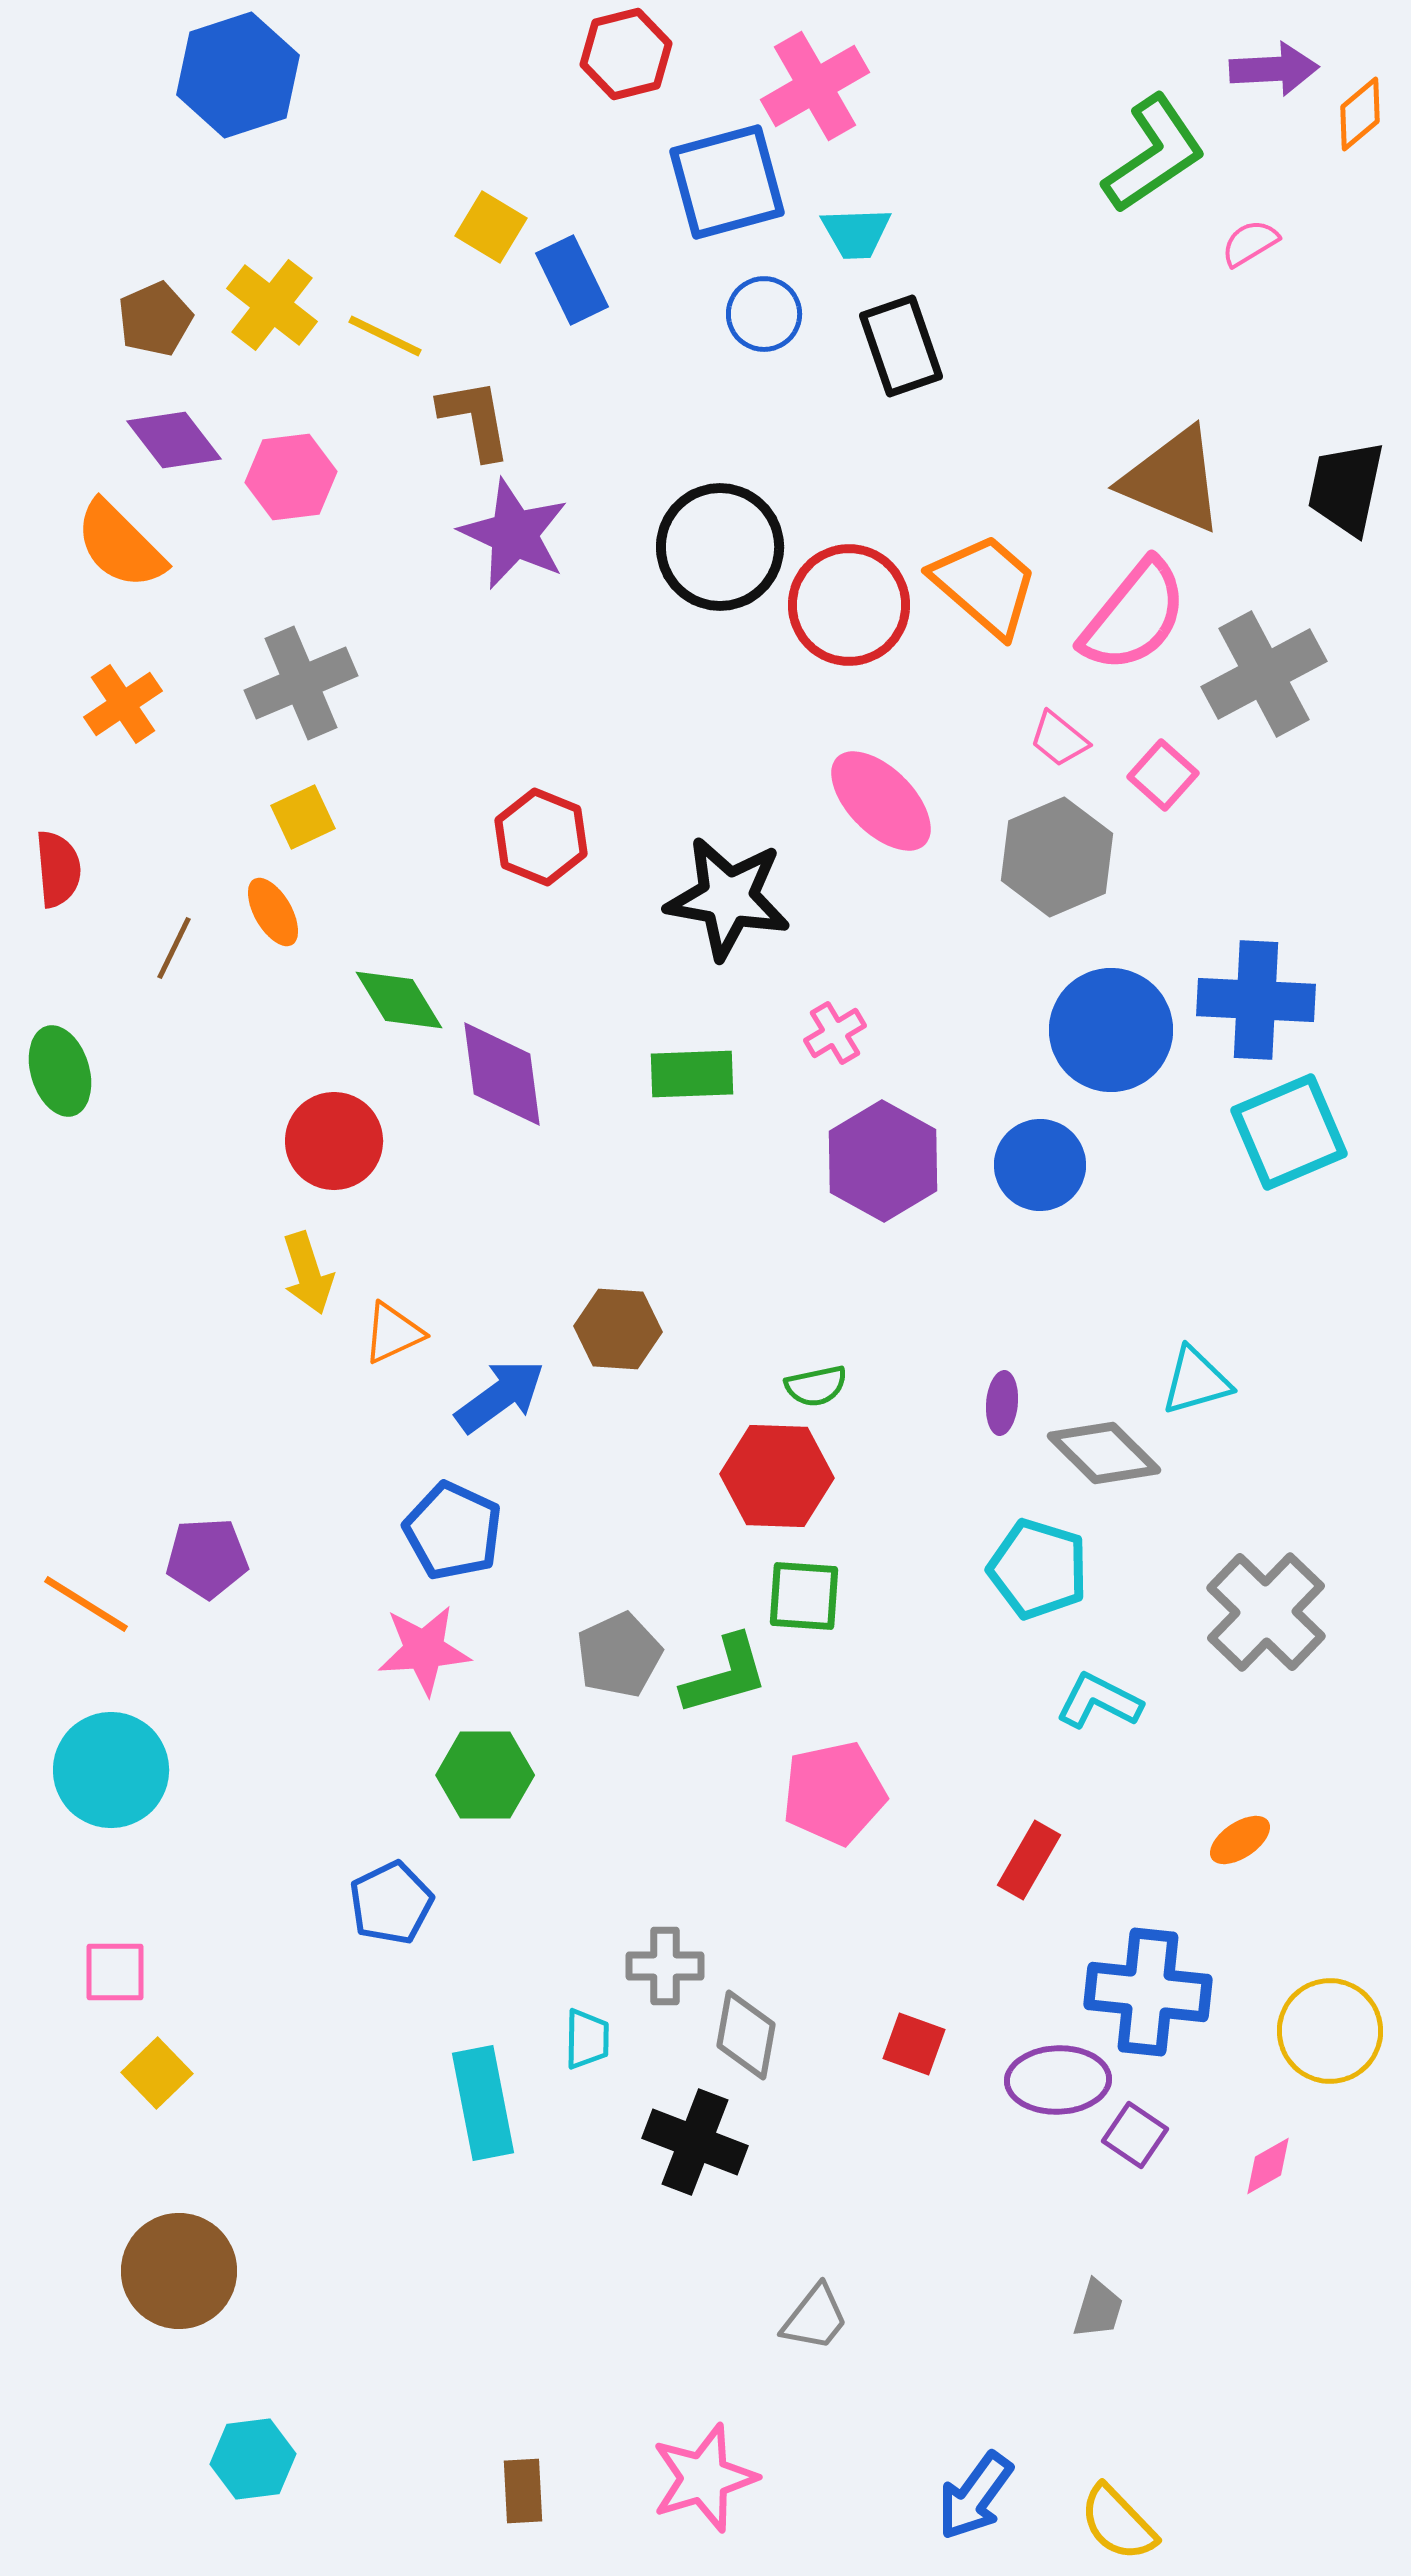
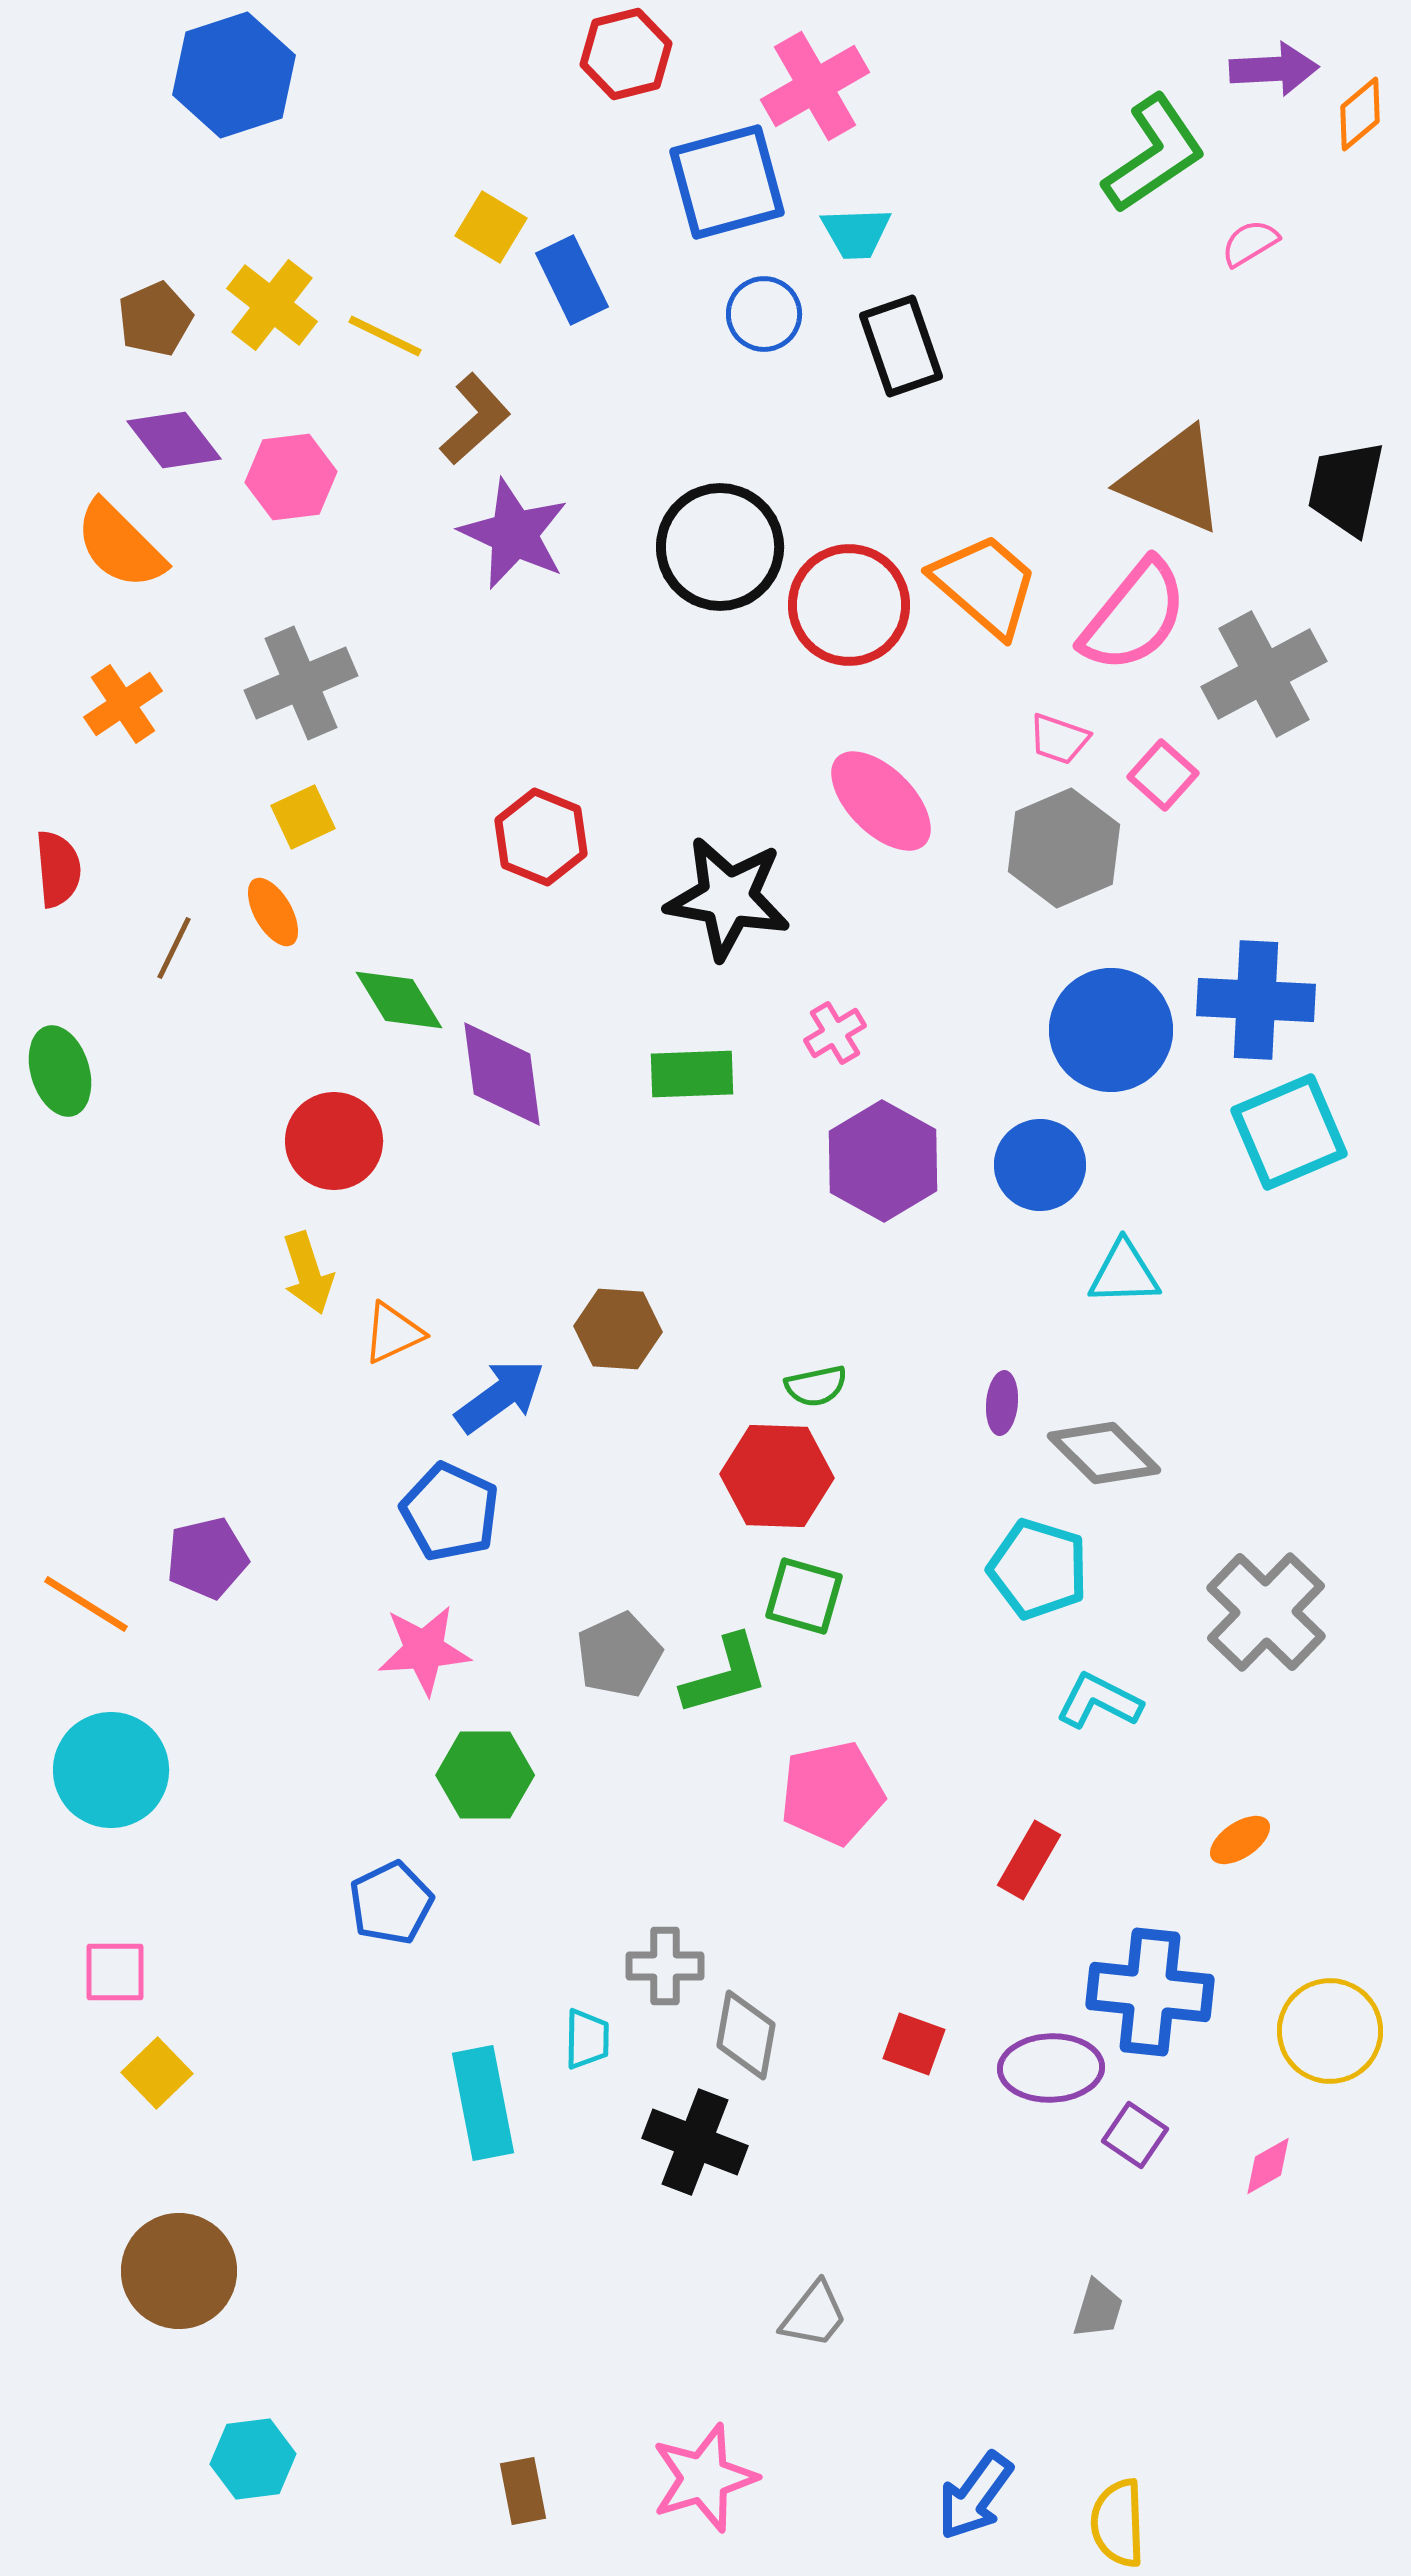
blue hexagon at (238, 75): moved 4 px left
brown L-shape at (475, 419): rotated 58 degrees clockwise
pink trapezoid at (1059, 739): rotated 20 degrees counterclockwise
gray hexagon at (1057, 857): moved 7 px right, 9 px up
cyan triangle at (1196, 1381): moved 72 px left, 108 px up; rotated 14 degrees clockwise
blue pentagon at (453, 1531): moved 3 px left, 19 px up
purple pentagon at (207, 1558): rotated 10 degrees counterclockwise
green square at (804, 1596): rotated 12 degrees clockwise
pink pentagon at (834, 1793): moved 2 px left
blue cross at (1148, 1992): moved 2 px right
purple ellipse at (1058, 2080): moved 7 px left, 12 px up
gray trapezoid at (815, 2318): moved 1 px left, 3 px up
brown rectangle at (523, 2491): rotated 8 degrees counterclockwise
yellow semicircle at (1118, 2523): rotated 42 degrees clockwise
